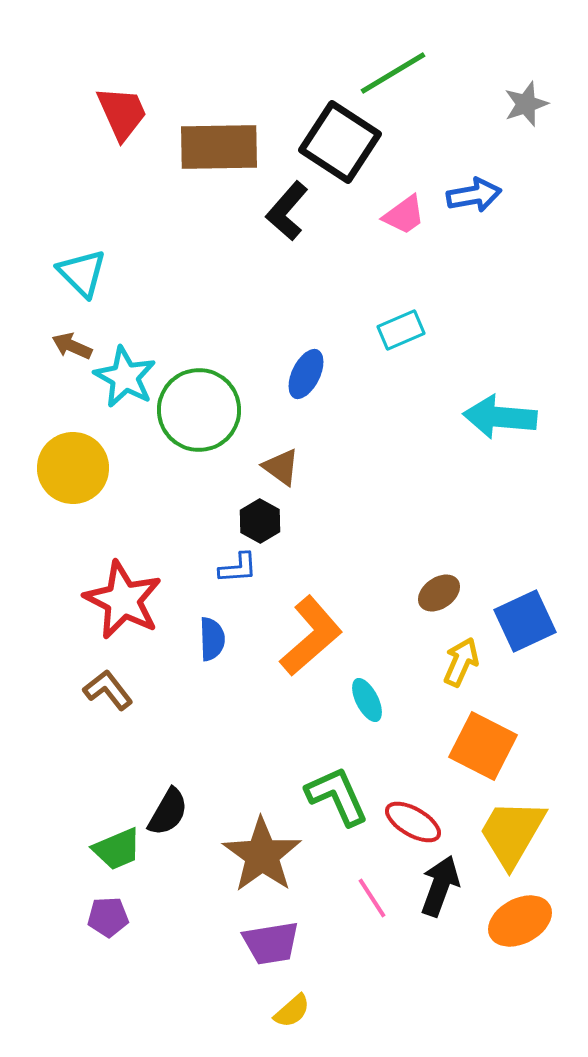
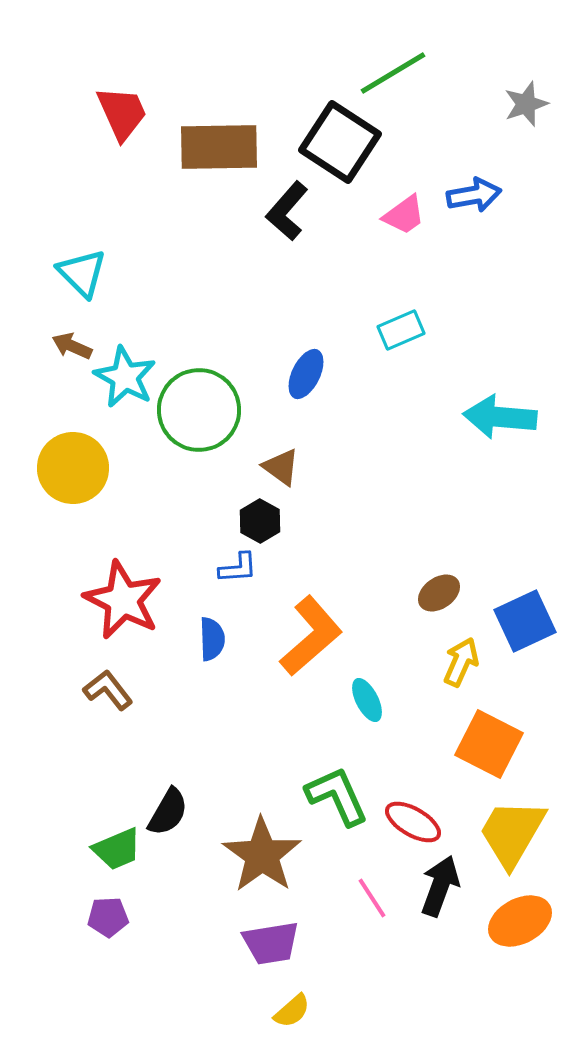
orange square: moved 6 px right, 2 px up
